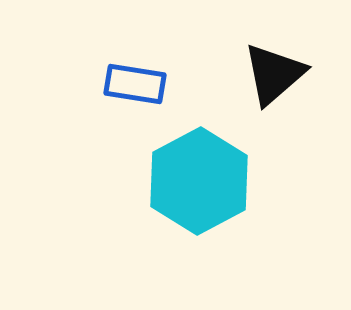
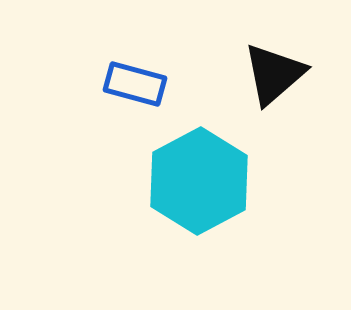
blue rectangle: rotated 6 degrees clockwise
